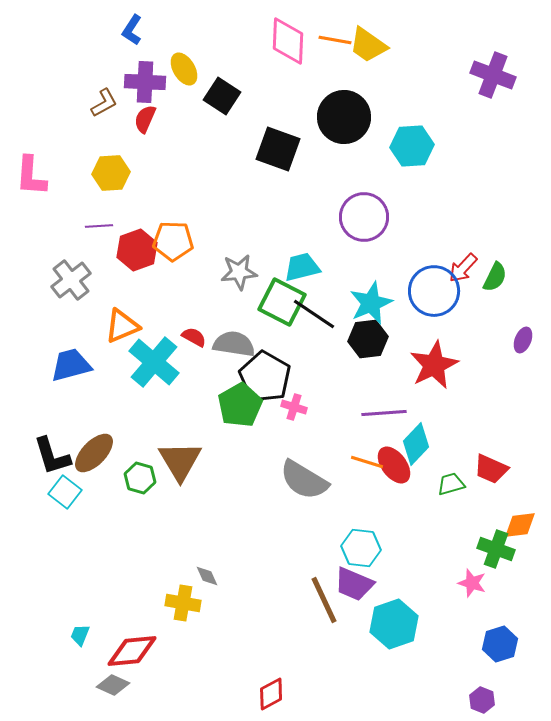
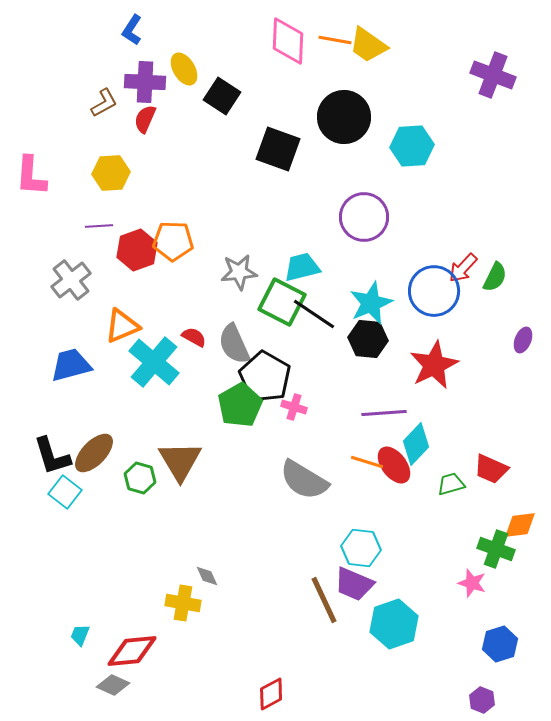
black hexagon at (368, 339): rotated 12 degrees clockwise
gray semicircle at (234, 344): rotated 123 degrees counterclockwise
